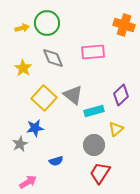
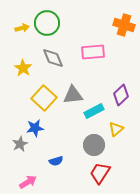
gray triangle: rotated 45 degrees counterclockwise
cyan rectangle: rotated 12 degrees counterclockwise
